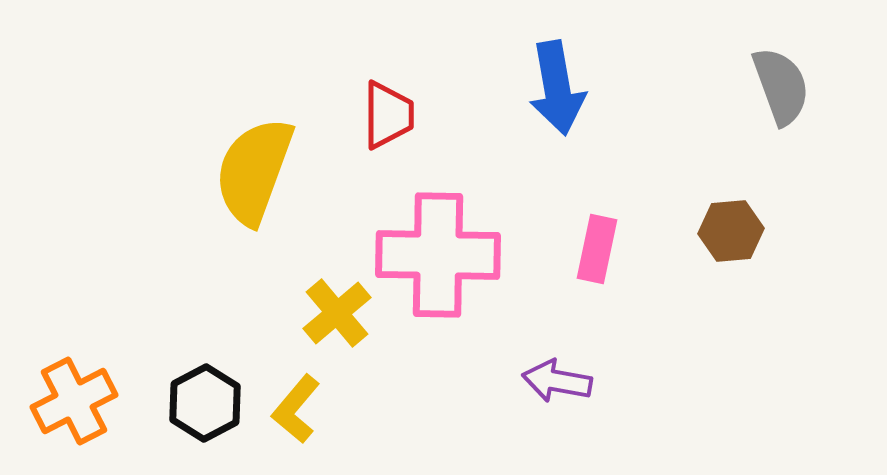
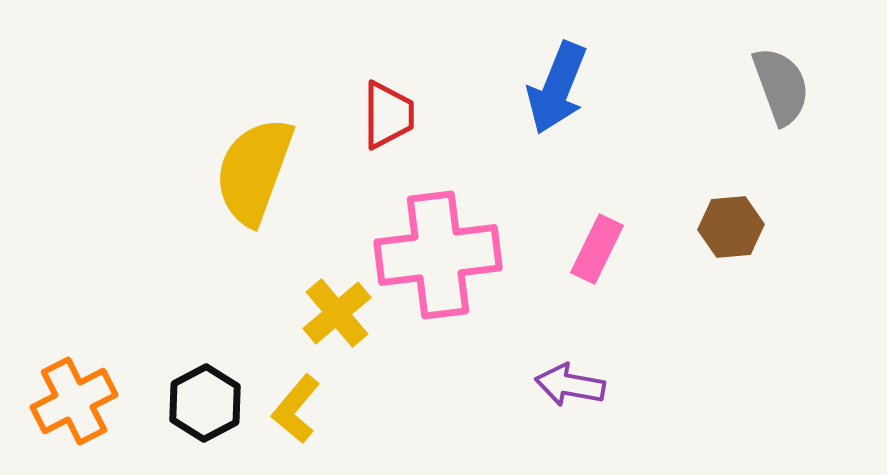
blue arrow: rotated 32 degrees clockwise
brown hexagon: moved 4 px up
pink rectangle: rotated 14 degrees clockwise
pink cross: rotated 8 degrees counterclockwise
purple arrow: moved 13 px right, 4 px down
